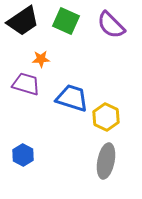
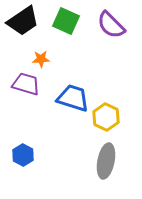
blue trapezoid: moved 1 px right
